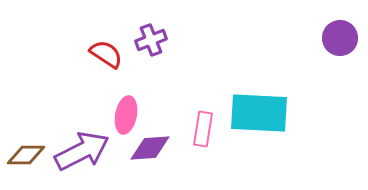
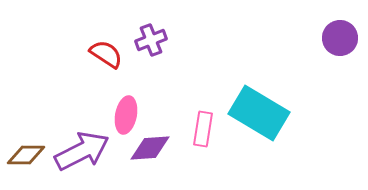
cyan rectangle: rotated 28 degrees clockwise
